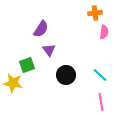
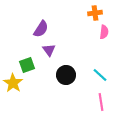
yellow star: rotated 24 degrees clockwise
